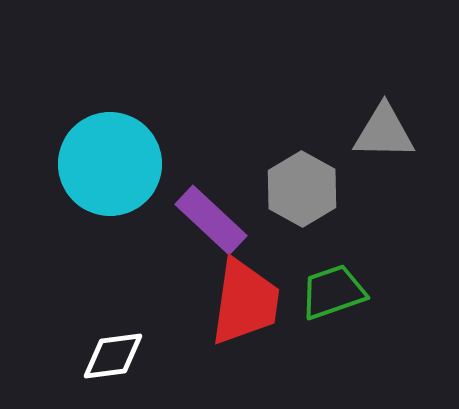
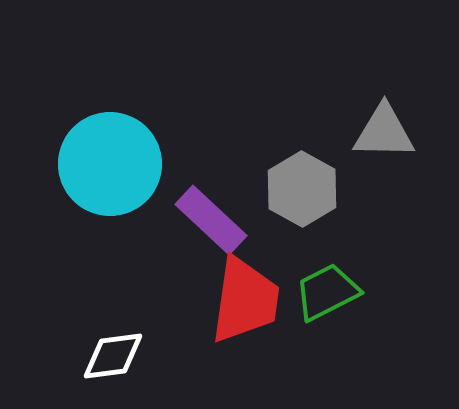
green trapezoid: moved 6 px left; rotated 8 degrees counterclockwise
red trapezoid: moved 2 px up
